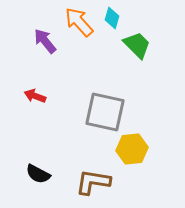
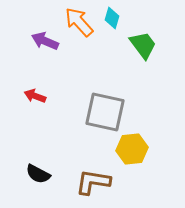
purple arrow: rotated 28 degrees counterclockwise
green trapezoid: moved 6 px right; rotated 8 degrees clockwise
